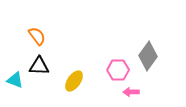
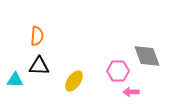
orange semicircle: rotated 42 degrees clockwise
gray diamond: moved 1 px left; rotated 56 degrees counterclockwise
pink hexagon: moved 1 px down
cyan triangle: rotated 18 degrees counterclockwise
